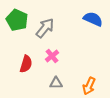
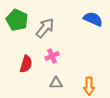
pink cross: rotated 16 degrees clockwise
orange arrow: rotated 24 degrees counterclockwise
